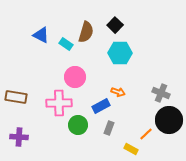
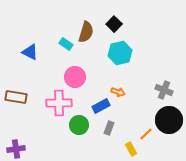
black square: moved 1 px left, 1 px up
blue triangle: moved 11 px left, 17 px down
cyan hexagon: rotated 15 degrees counterclockwise
gray cross: moved 3 px right, 3 px up
green circle: moved 1 px right
purple cross: moved 3 px left, 12 px down; rotated 12 degrees counterclockwise
yellow rectangle: rotated 32 degrees clockwise
